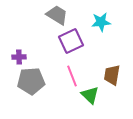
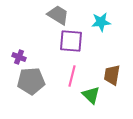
gray trapezoid: moved 1 px right
purple square: rotated 30 degrees clockwise
purple cross: rotated 24 degrees clockwise
pink line: rotated 35 degrees clockwise
green triangle: moved 1 px right
